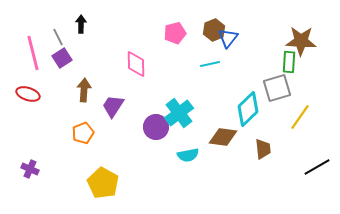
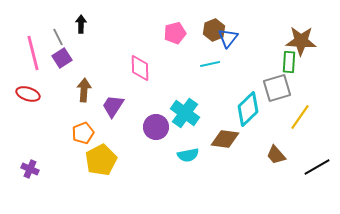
pink diamond: moved 4 px right, 4 px down
cyan cross: moved 6 px right; rotated 16 degrees counterclockwise
brown diamond: moved 2 px right, 2 px down
brown trapezoid: moved 13 px right, 6 px down; rotated 145 degrees clockwise
yellow pentagon: moved 2 px left, 23 px up; rotated 16 degrees clockwise
